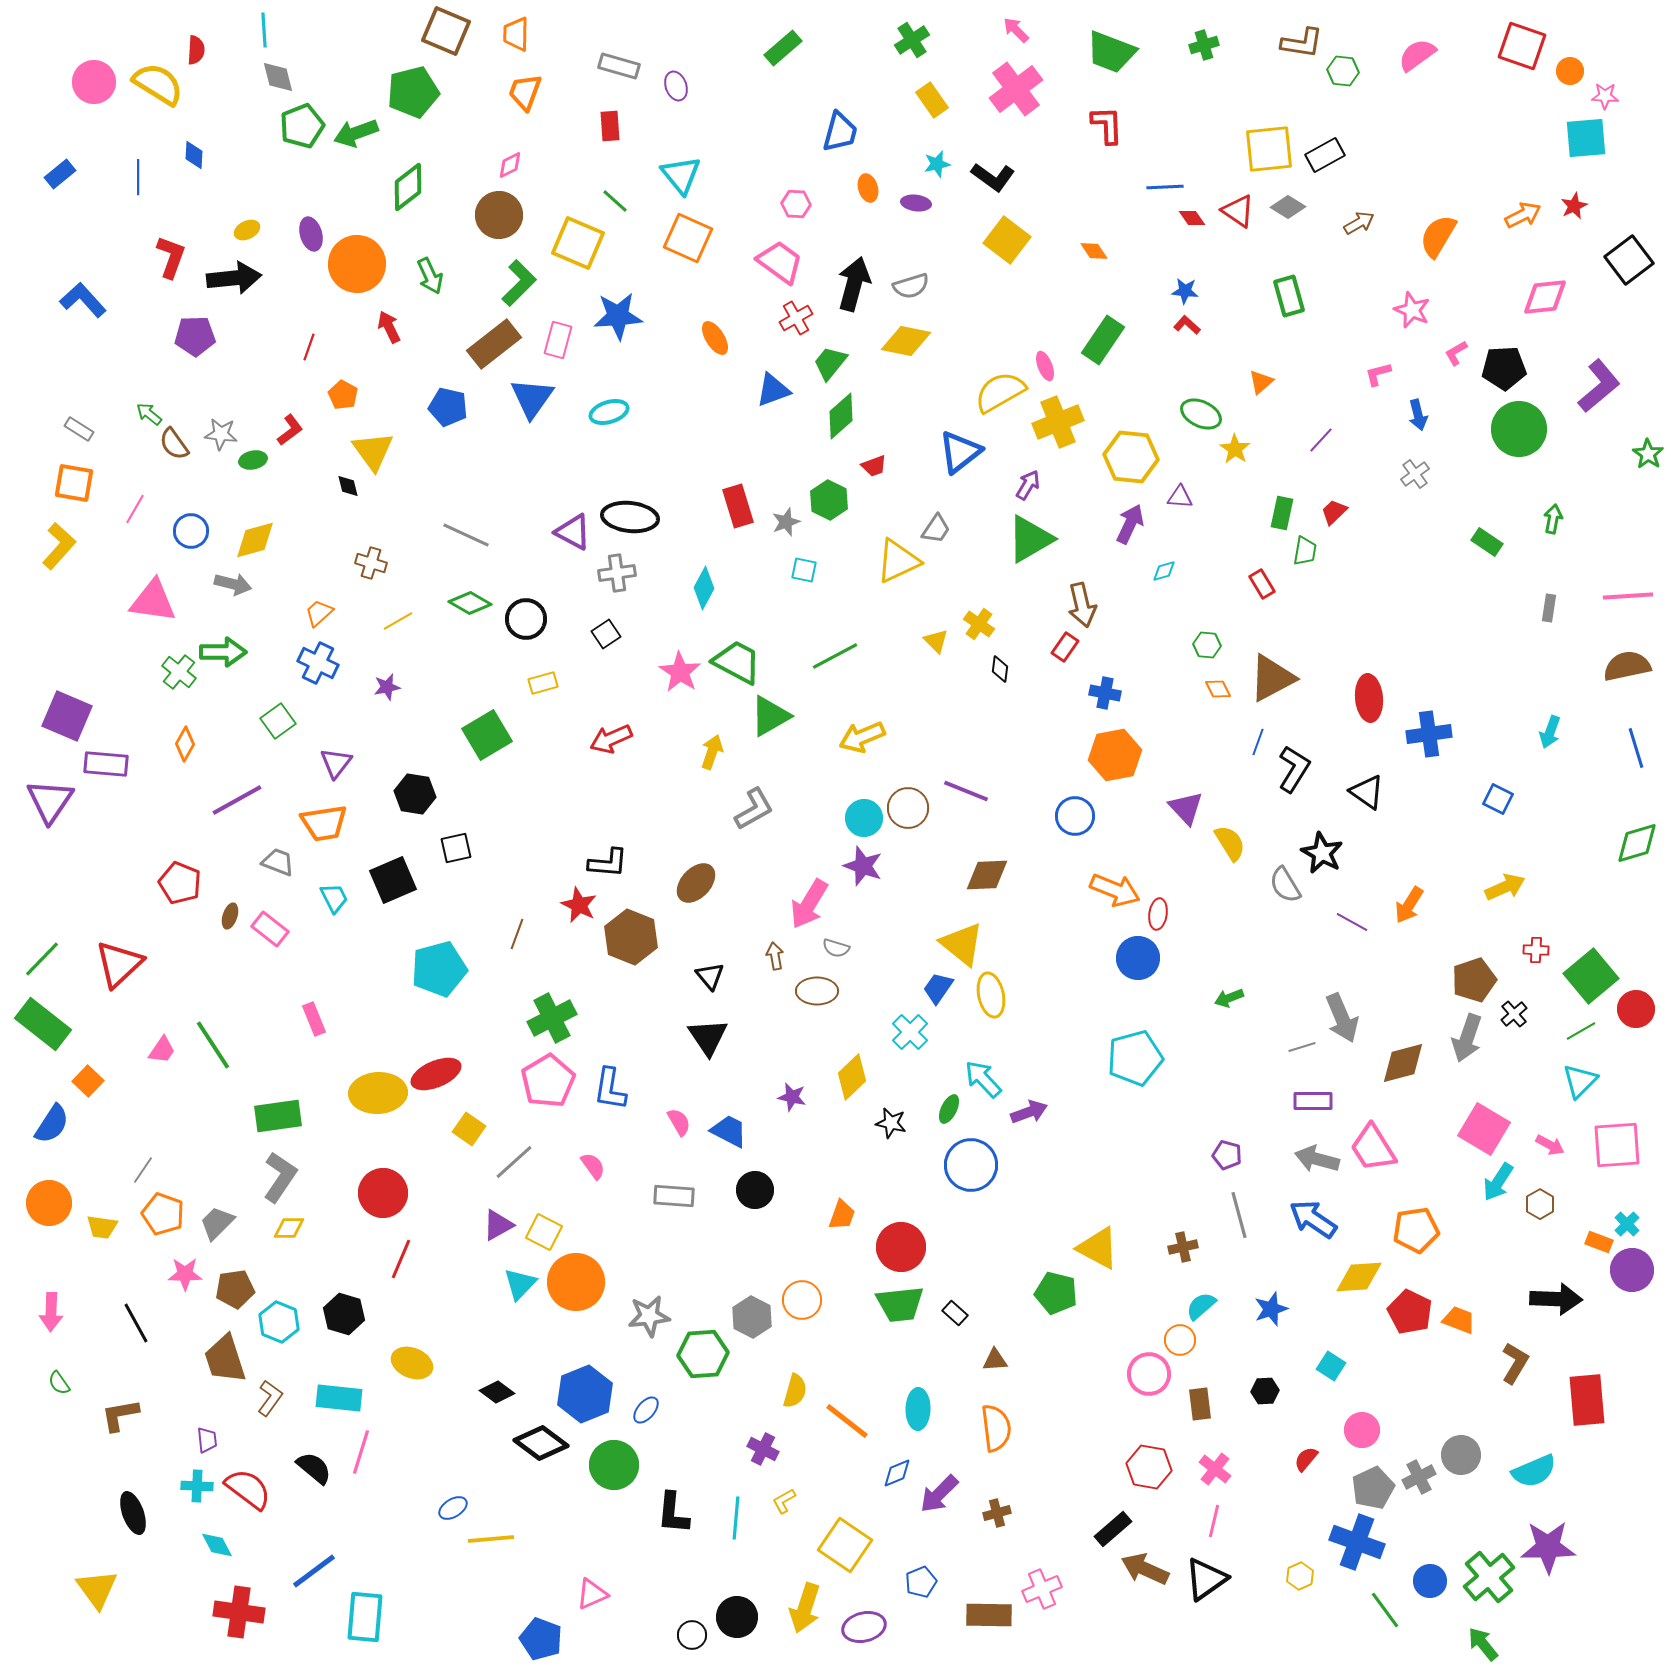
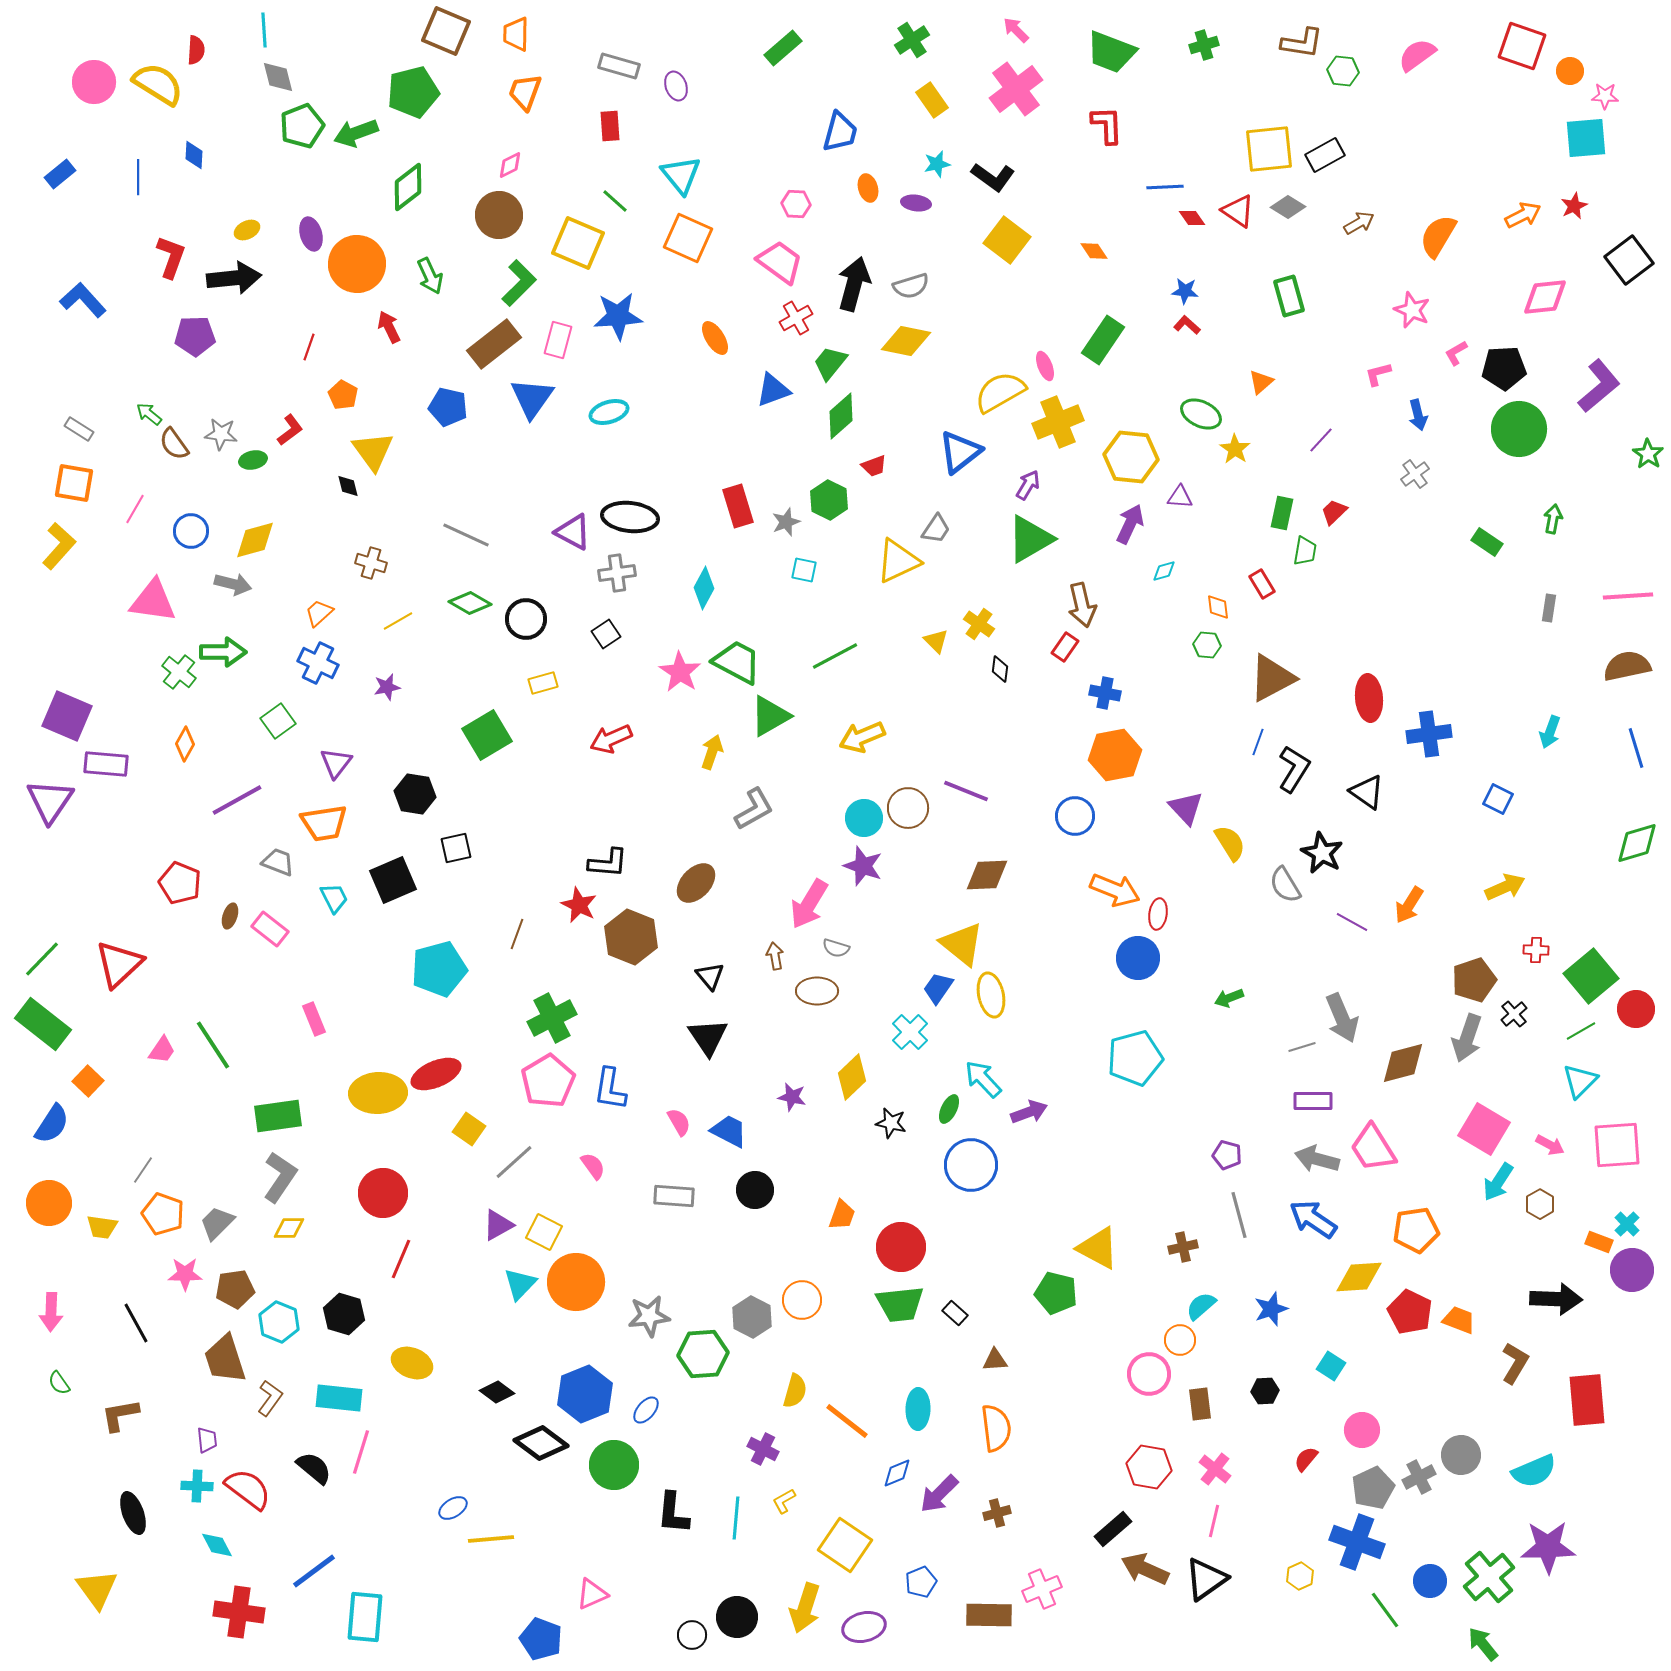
orange diamond at (1218, 689): moved 82 px up; rotated 20 degrees clockwise
